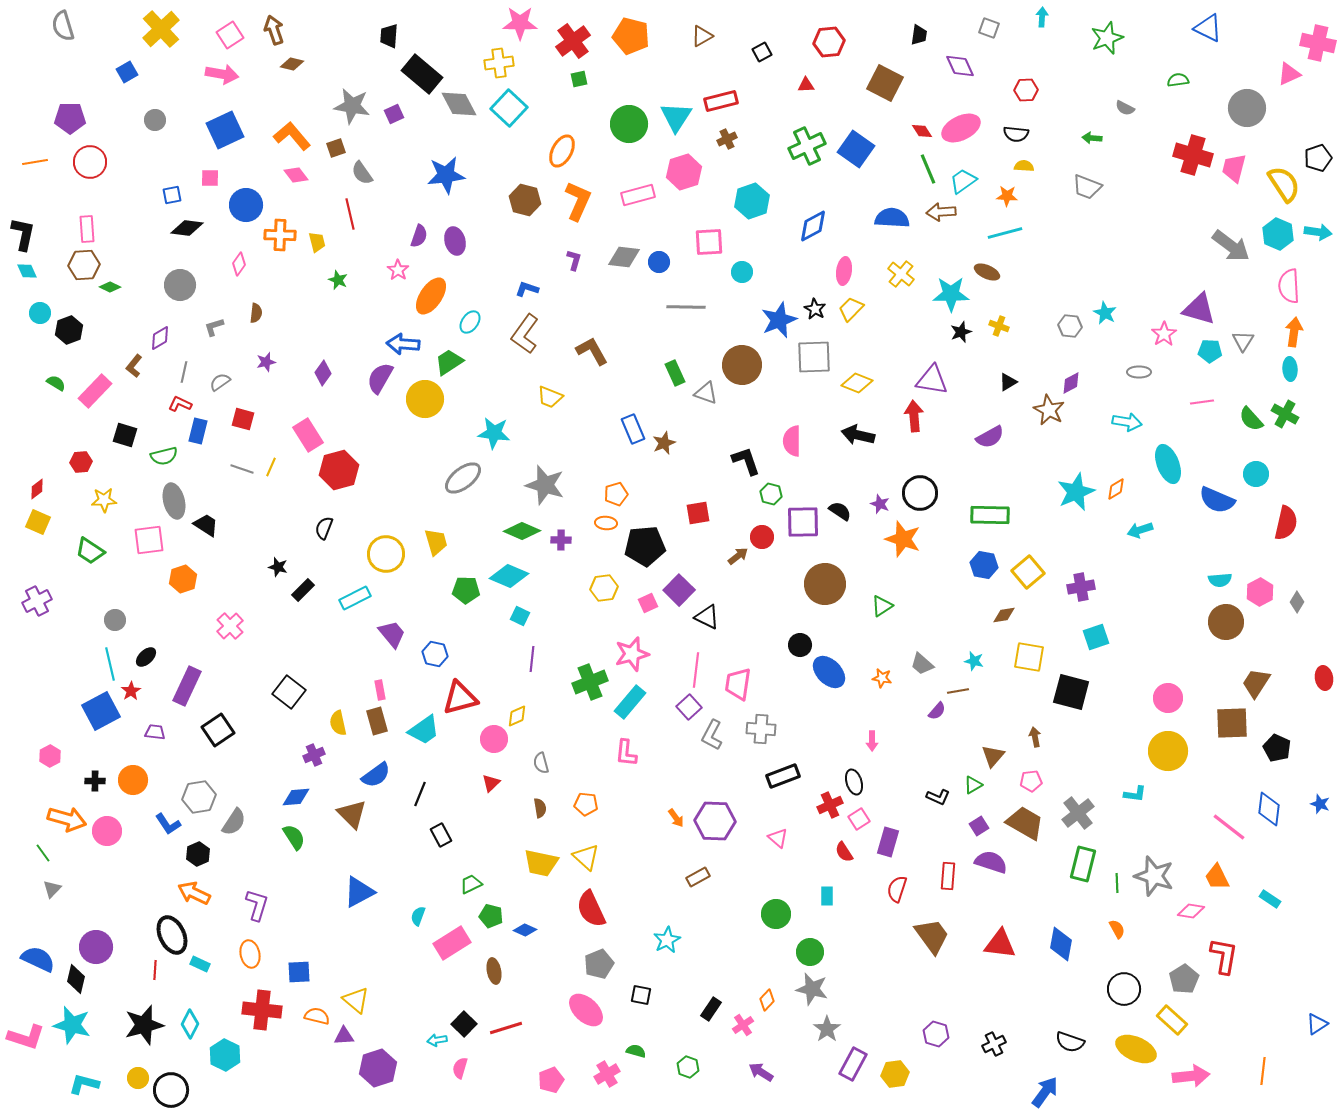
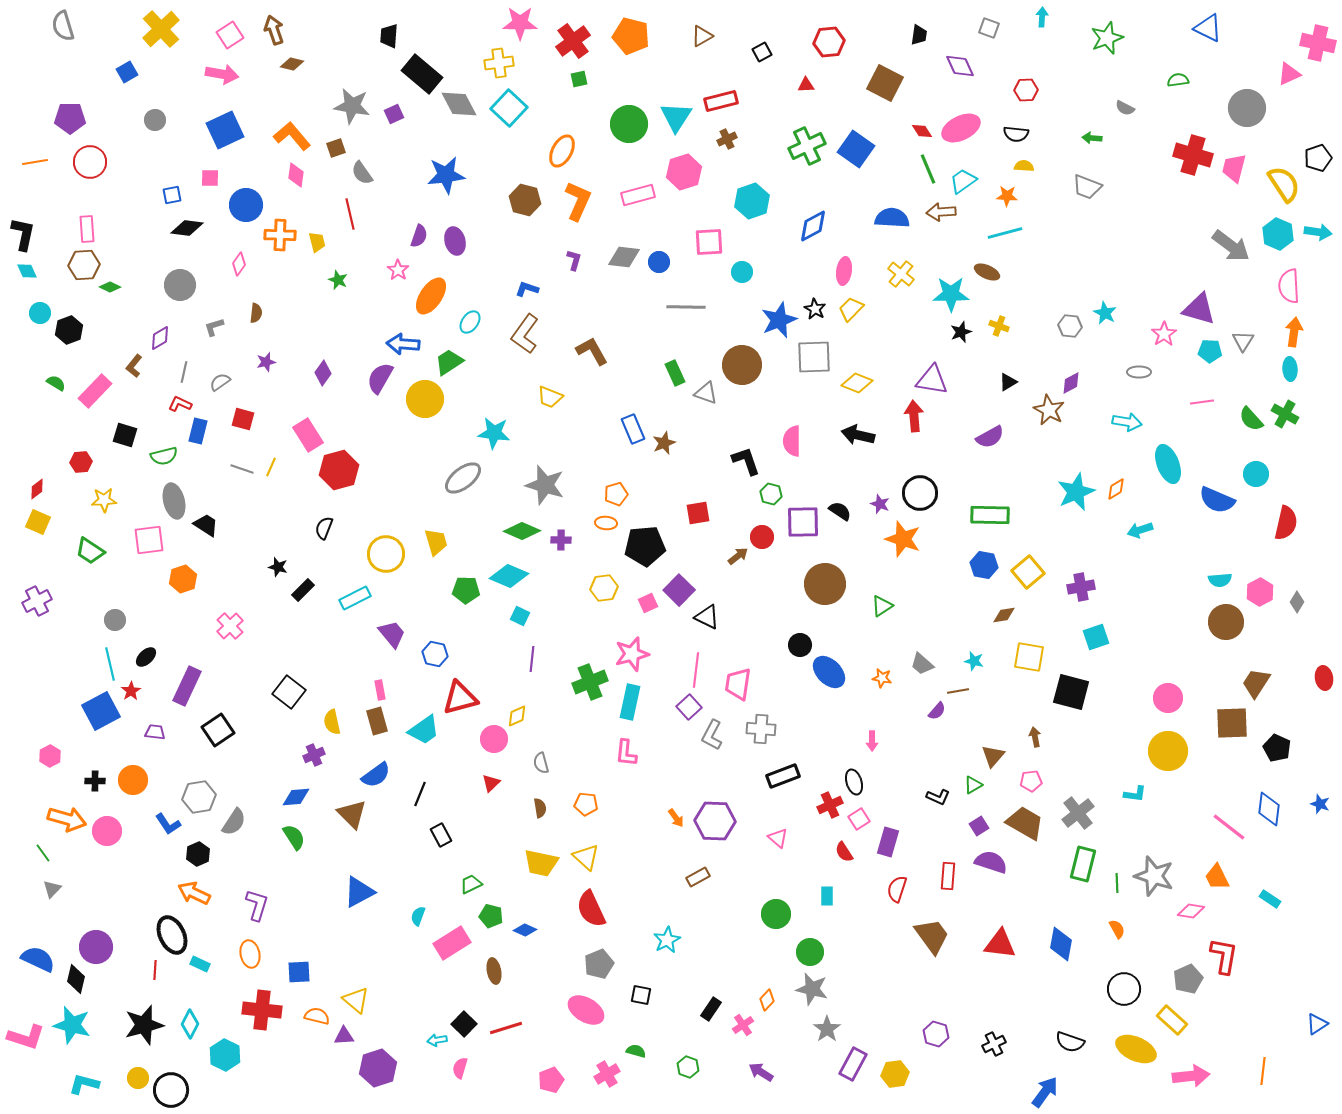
pink diamond at (296, 175): rotated 45 degrees clockwise
cyan rectangle at (630, 702): rotated 28 degrees counterclockwise
yellow semicircle at (338, 723): moved 6 px left, 1 px up
gray pentagon at (1184, 979): moved 4 px right; rotated 8 degrees clockwise
pink ellipse at (586, 1010): rotated 12 degrees counterclockwise
